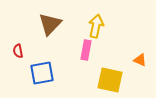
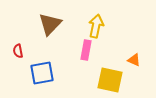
orange triangle: moved 6 px left
